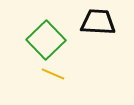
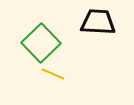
green square: moved 5 px left, 3 px down
